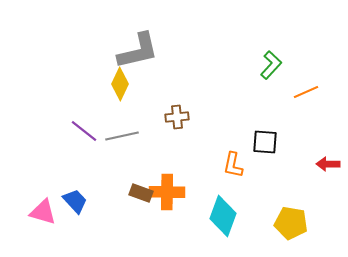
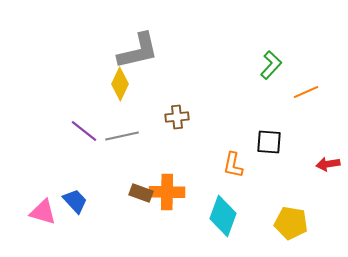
black square: moved 4 px right
red arrow: rotated 10 degrees counterclockwise
